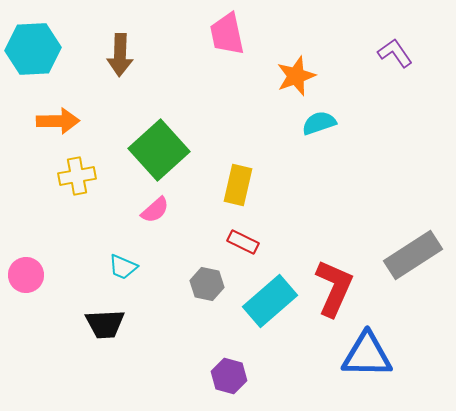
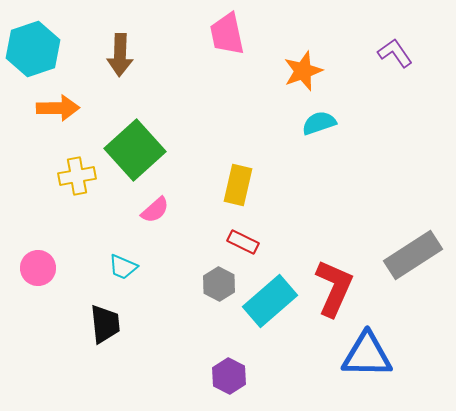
cyan hexagon: rotated 16 degrees counterclockwise
orange star: moved 7 px right, 5 px up
orange arrow: moved 13 px up
green square: moved 24 px left
pink circle: moved 12 px right, 7 px up
gray hexagon: moved 12 px right; rotated 16 degrees clockwise
black trapezoid: rotated 93 degrees counterclockwise
purple hexagon: rotated 12 degrees clockwise
